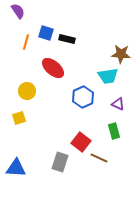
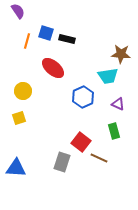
orange line: moved 1 px right, 1 px up
yellow circle: moved 4 px left
gray rectangle: moved 2 px right
